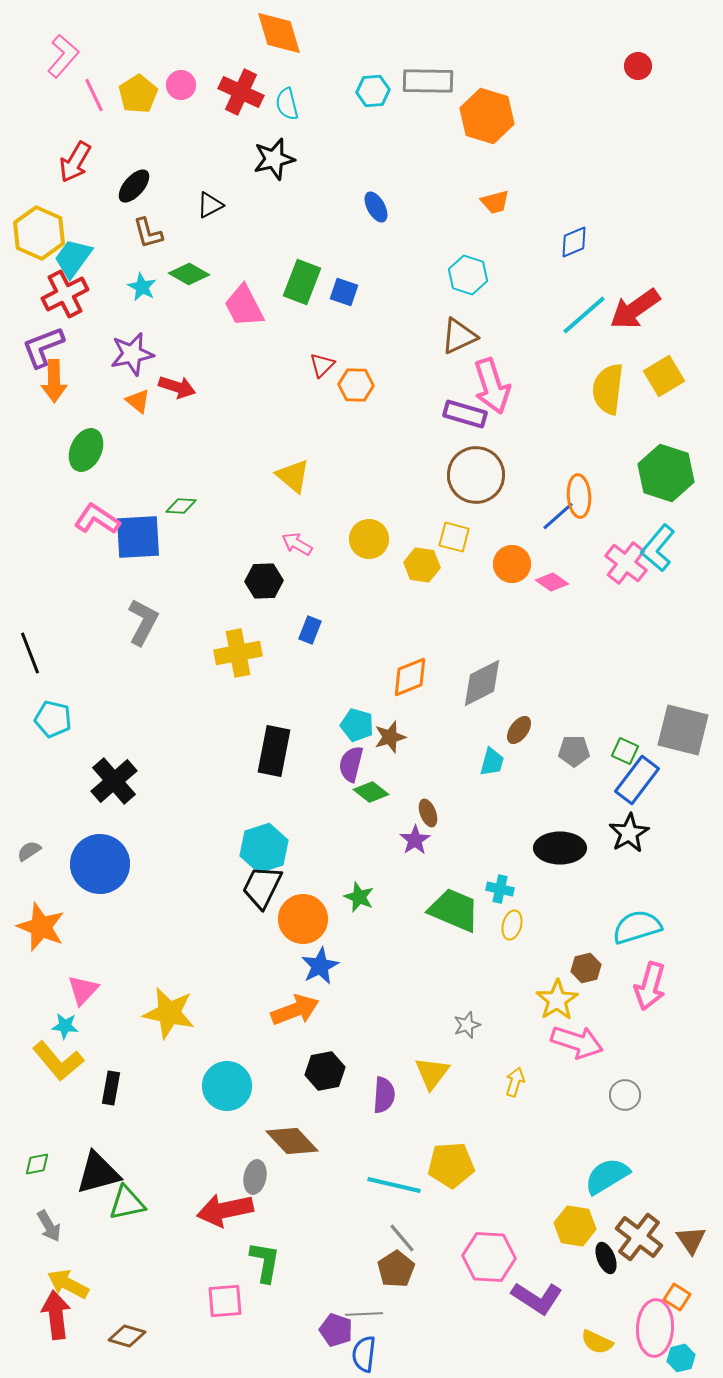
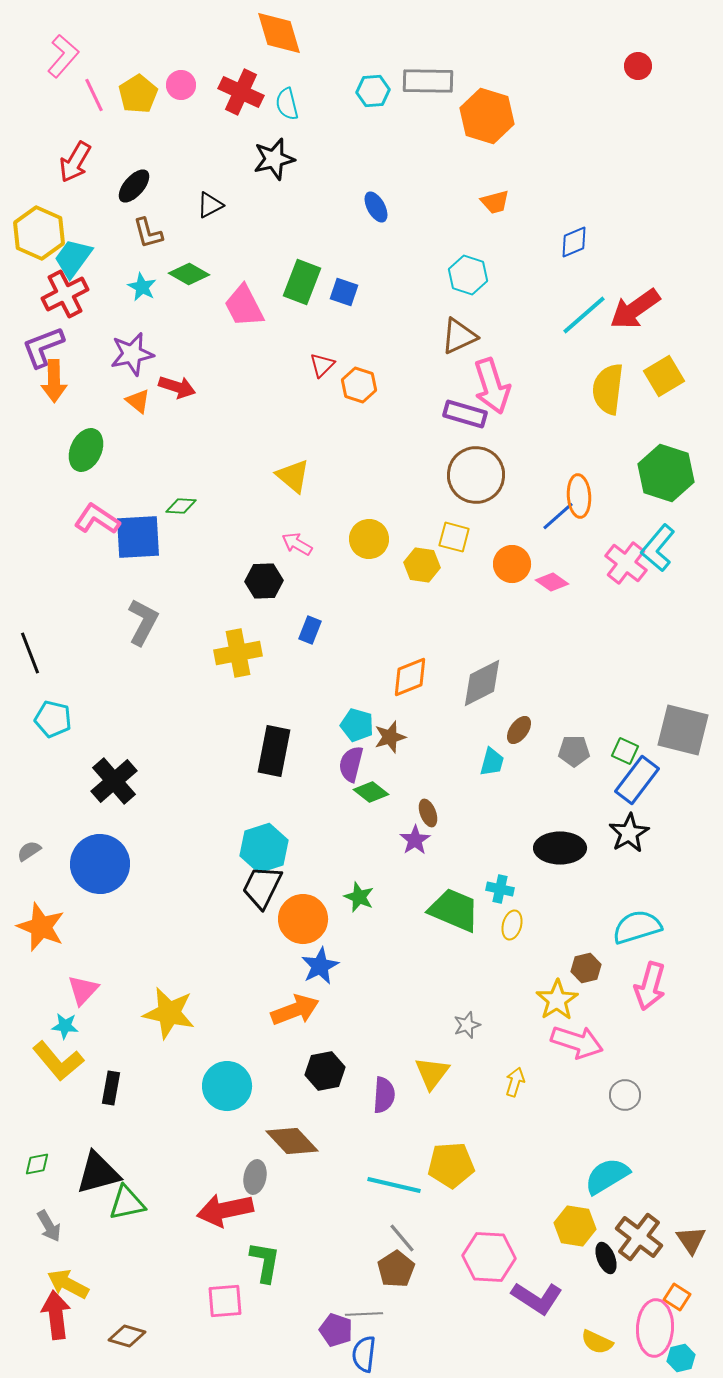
orange hexagon at (356, 385): moved 3 px right; rotated 16 degrees clockwise
